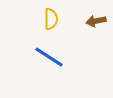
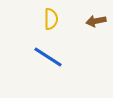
blue line: moved 1 px left
